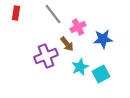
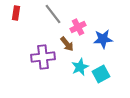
purple cross: moved 3 px left, 1 px down; rotated 15 degrees clockwise
